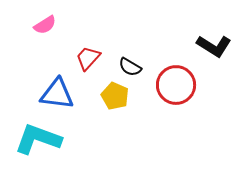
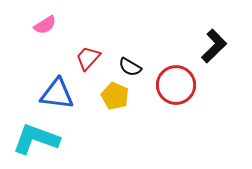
black L-shape: rotated 76 degrees counterclockwise
cyan L-shape: moved 2 px left
